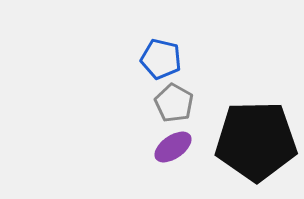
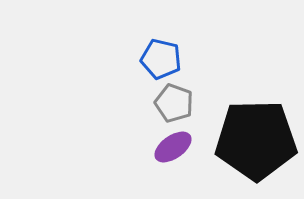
gray pentagon: rotated 9 degrees counterclockwise
black pentagon: moved 1 px up
